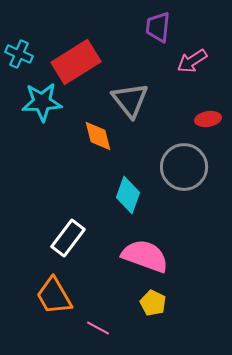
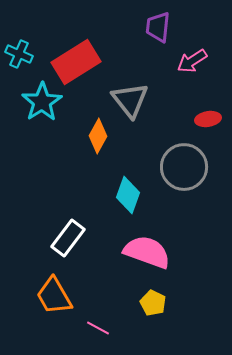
cyan star: rotated 30 degrees counterclockwise
orange diamond: rotated 44 degrees clockwise
pink semicircle: moved 2 px right, 4 px up
